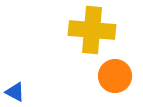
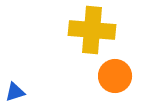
blue triangle: rotated 45 degrees counterclockwise
